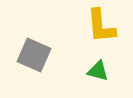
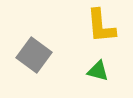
gray square: rotated 12 degrees clockwise
